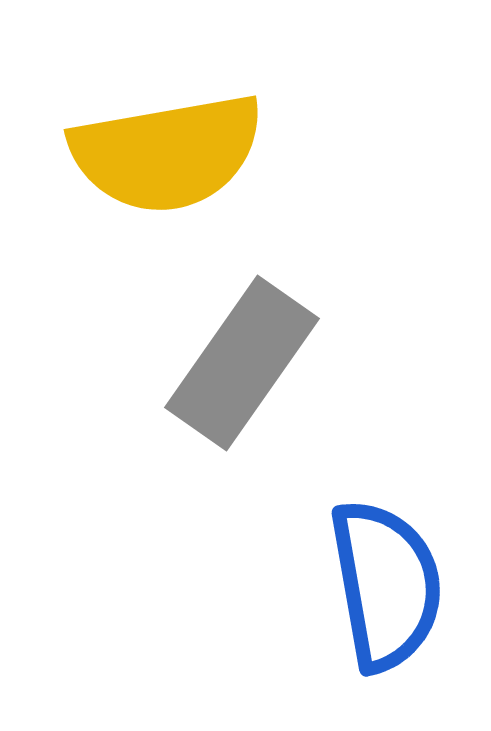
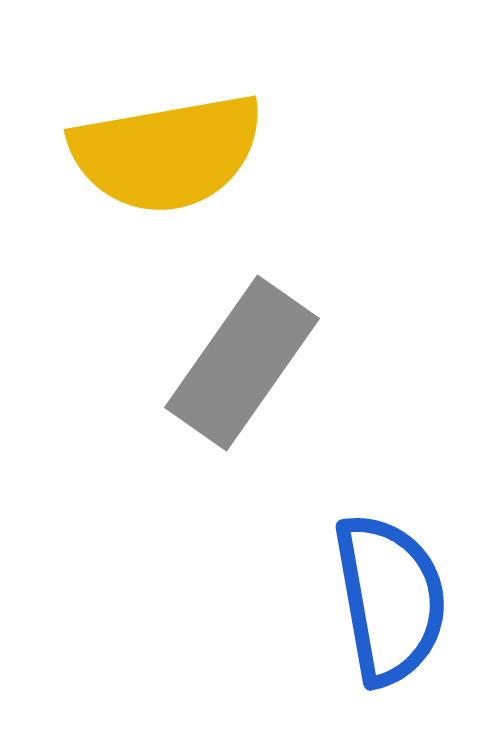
blue semicircle: moved 4 px right, 14 px down
